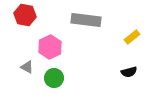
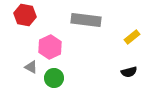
gray triangle: moved 4 px right
